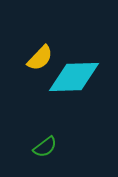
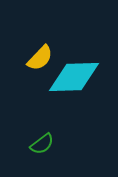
green semicircle: moved 3 px left, 3 px up
